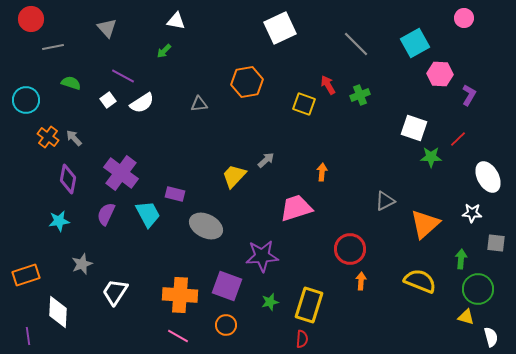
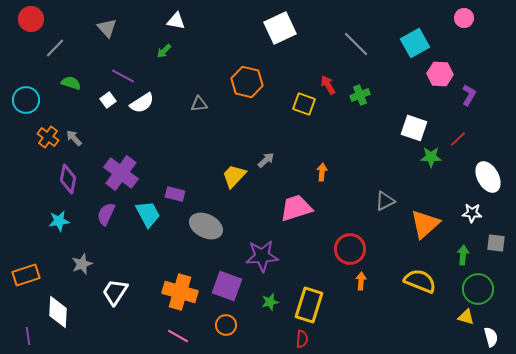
gray line at (53, 47): moved 2 px right, 1 px down; rotated 35 degrees counterclockwise
orange hexagon at (247, 82): rotated 24 degrees clockwise
green arrow at (461, 259): moved 2 px right, 4 px up
orange cross at (180, 295): moved 3 px up; rotated 12 degrees clockwise
